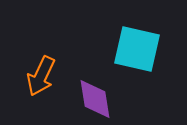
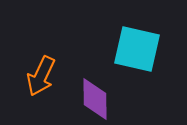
purple diamond: rotated 9 degrees clockwise
